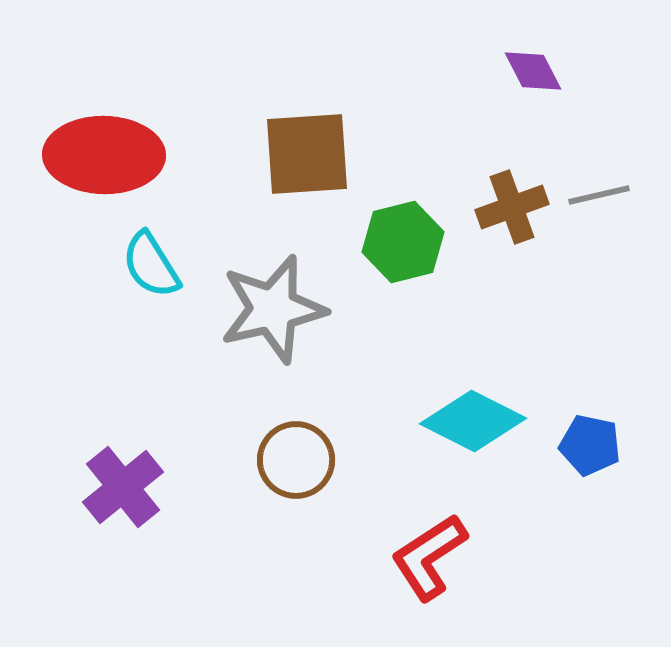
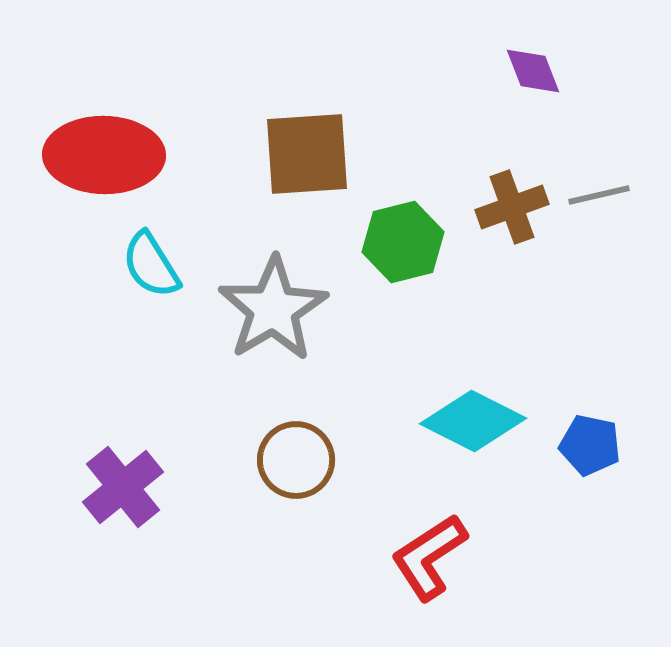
purple diamond: rotated 6 degrees clockwise
gray star: rotated 18 degrees counterclockwise
